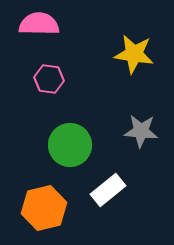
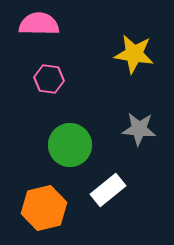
gray star: moved 2 px left, 2 px up
